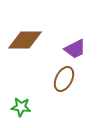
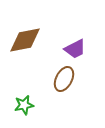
brown diamond: rotated 12 degrees counterclockwise
green star: moved 3 px right, 2 px up; rotated 18 degrees counterclockwise
